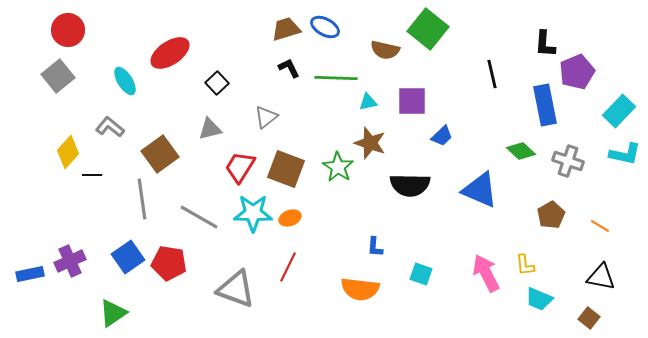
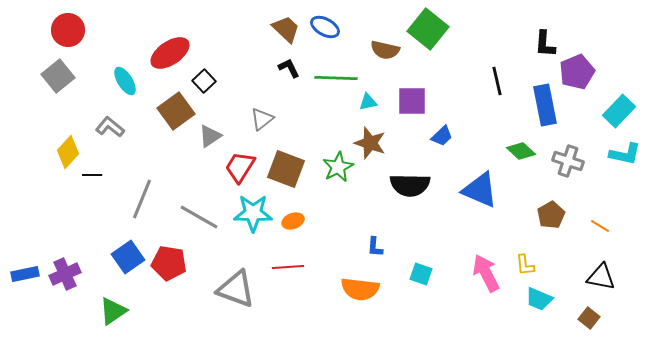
brown trapezoid at (286, 29): rotated 60 degrees clockwise
black line at (492, 74): moved 5 px right, 7 px down
black square at (217, 83): moved 13 px left, 2 px up
gray triangle at (266, 117): moved 4 px left, 2 px down
gray triangle at (210, 129): moved 7 px down; rotated 20 degrees counterclockwise
brown square at (160, 154): moved 16 px right, 43 px up
green star at (338, 167): rotated 12 degrees clockwise
gray line at (142, 199): rotated 30 degrees clockwise
orange ellipse at (290, 218): moved 3 px right, 3 px down
purple cross at (70, 261): moved 5 px left, 13 px down
red line at (288, 267): rotated 60 degrees clockwise
blue rectangle at (30, 274): moved 5 px left
green triangle at (113, 313): moved 2 px up
